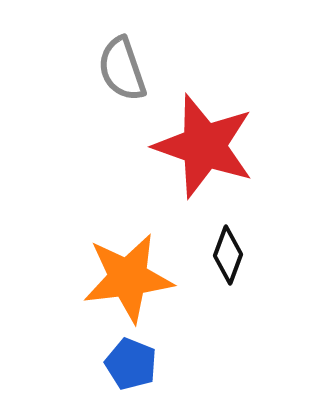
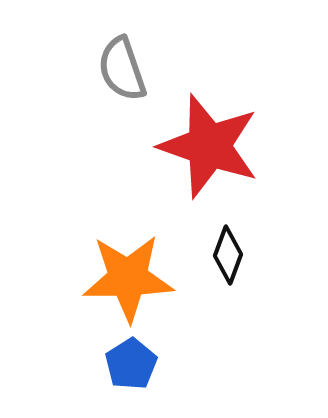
red star: moved 5 px right
orange star: rotated 6 degrees clockwise
blue pentagon: rotated 18 degrees clockwise
